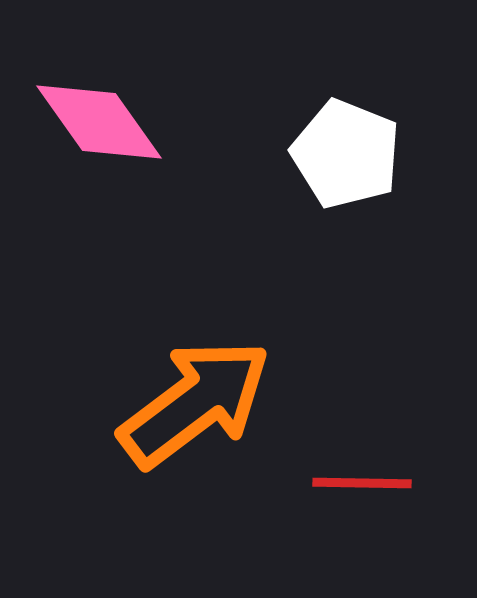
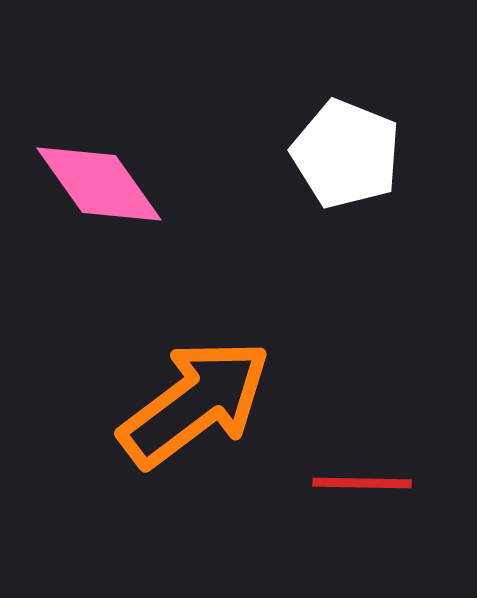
pink diamond: moved 62 px down
